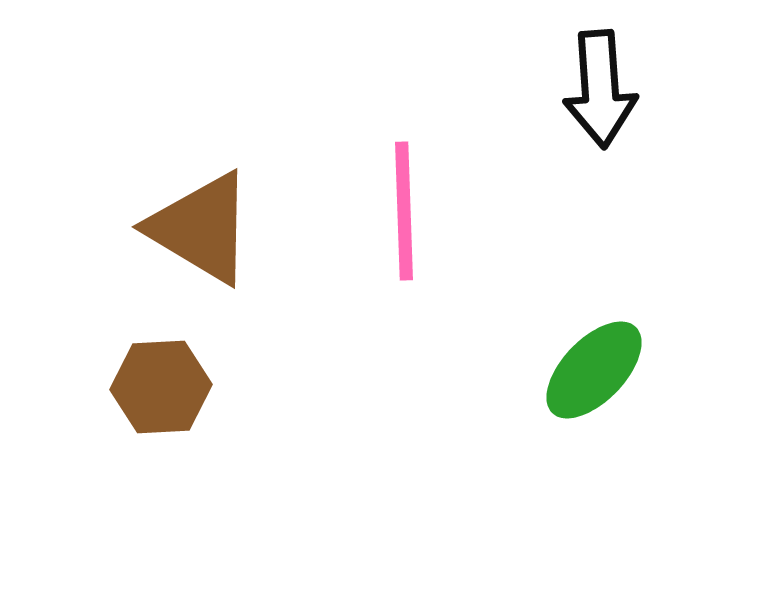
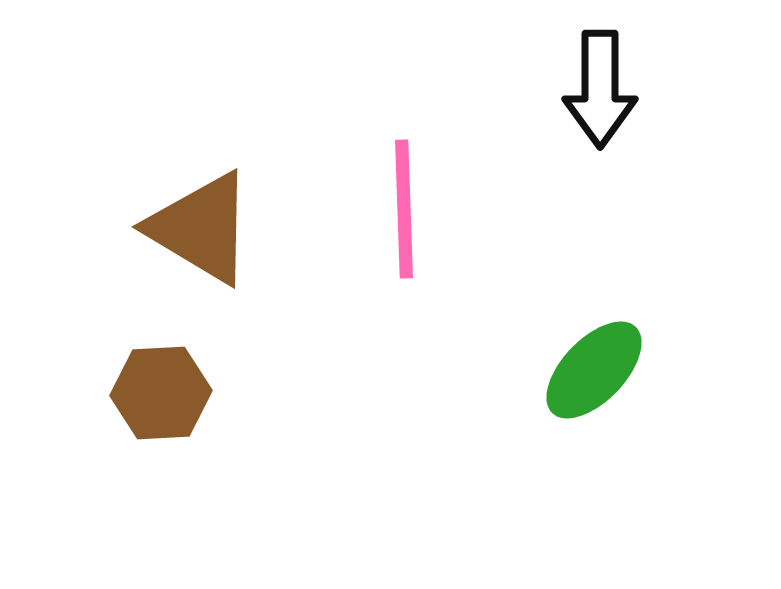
black arrow: rotated 4 degrees clockwise
pink line: moved 2 px up
brown hexagon: moved 6 px down
